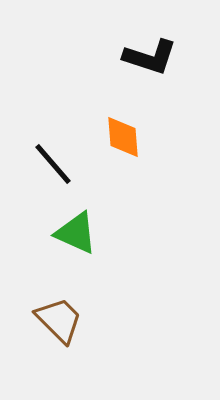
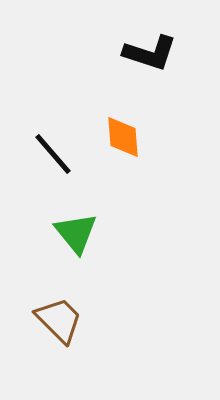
black L-shape: moved 4 px up
black line: moved 10 px up
green triangle: rotated 27 degrees clockwise
